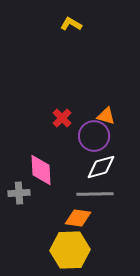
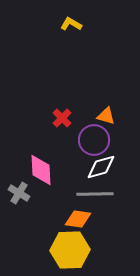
purple circle: moved 4 px down
gray cross: rotated 35 degrees clockwise
orange diamond: moved 1 px down
